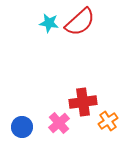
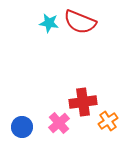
red semicircle: rotated 64 degrees clockwise
